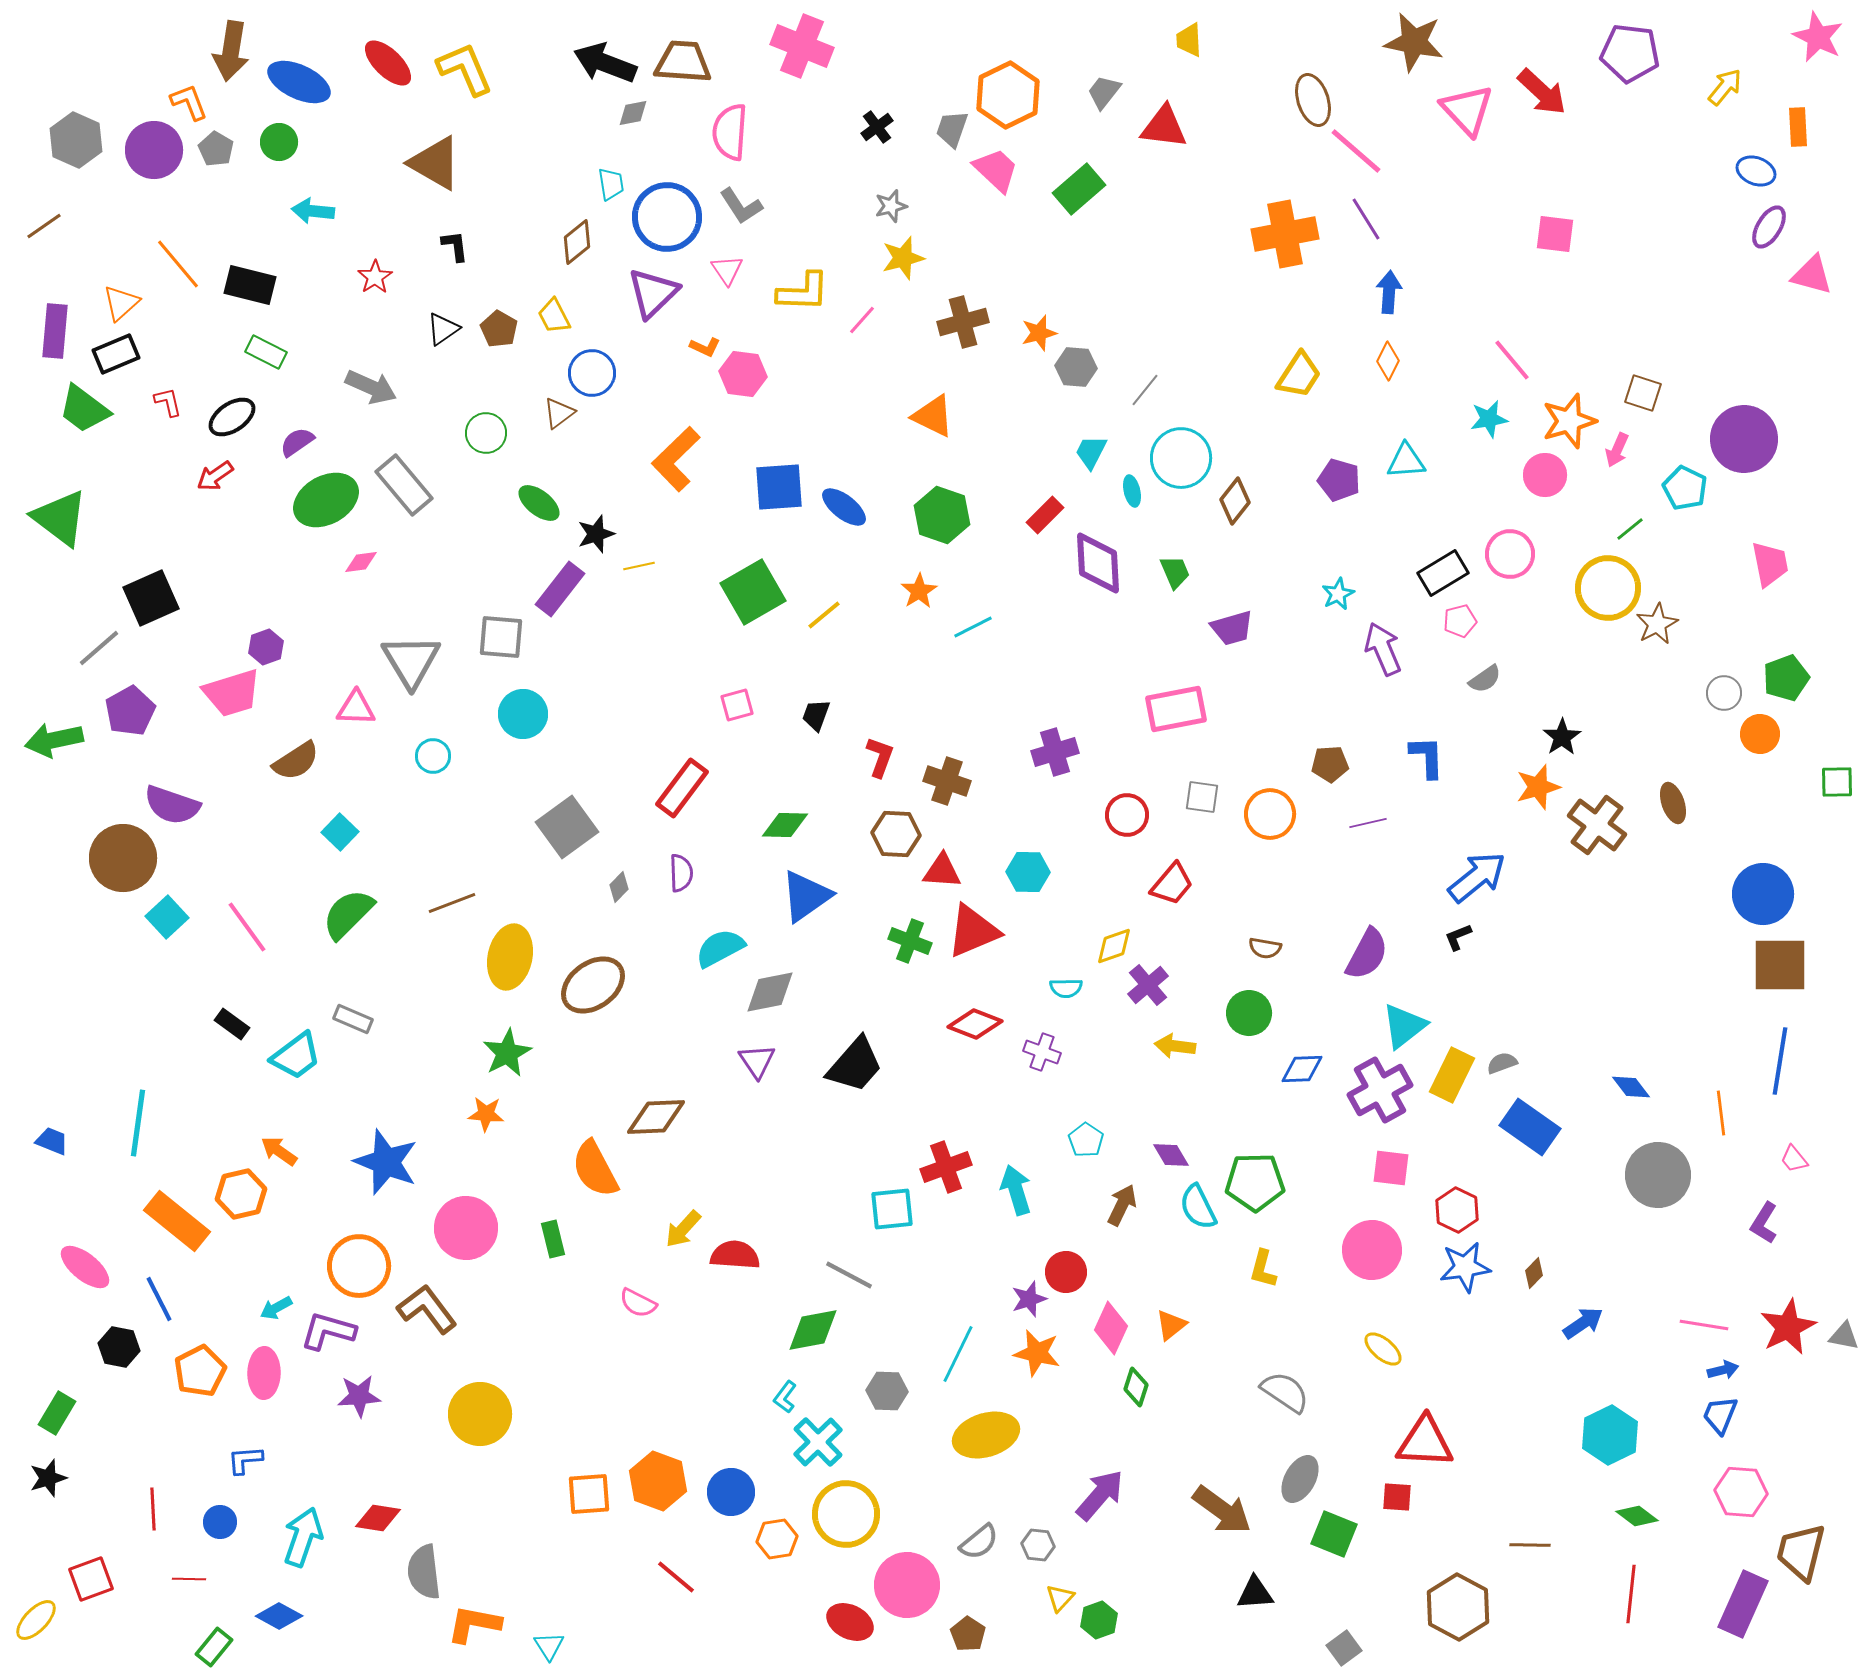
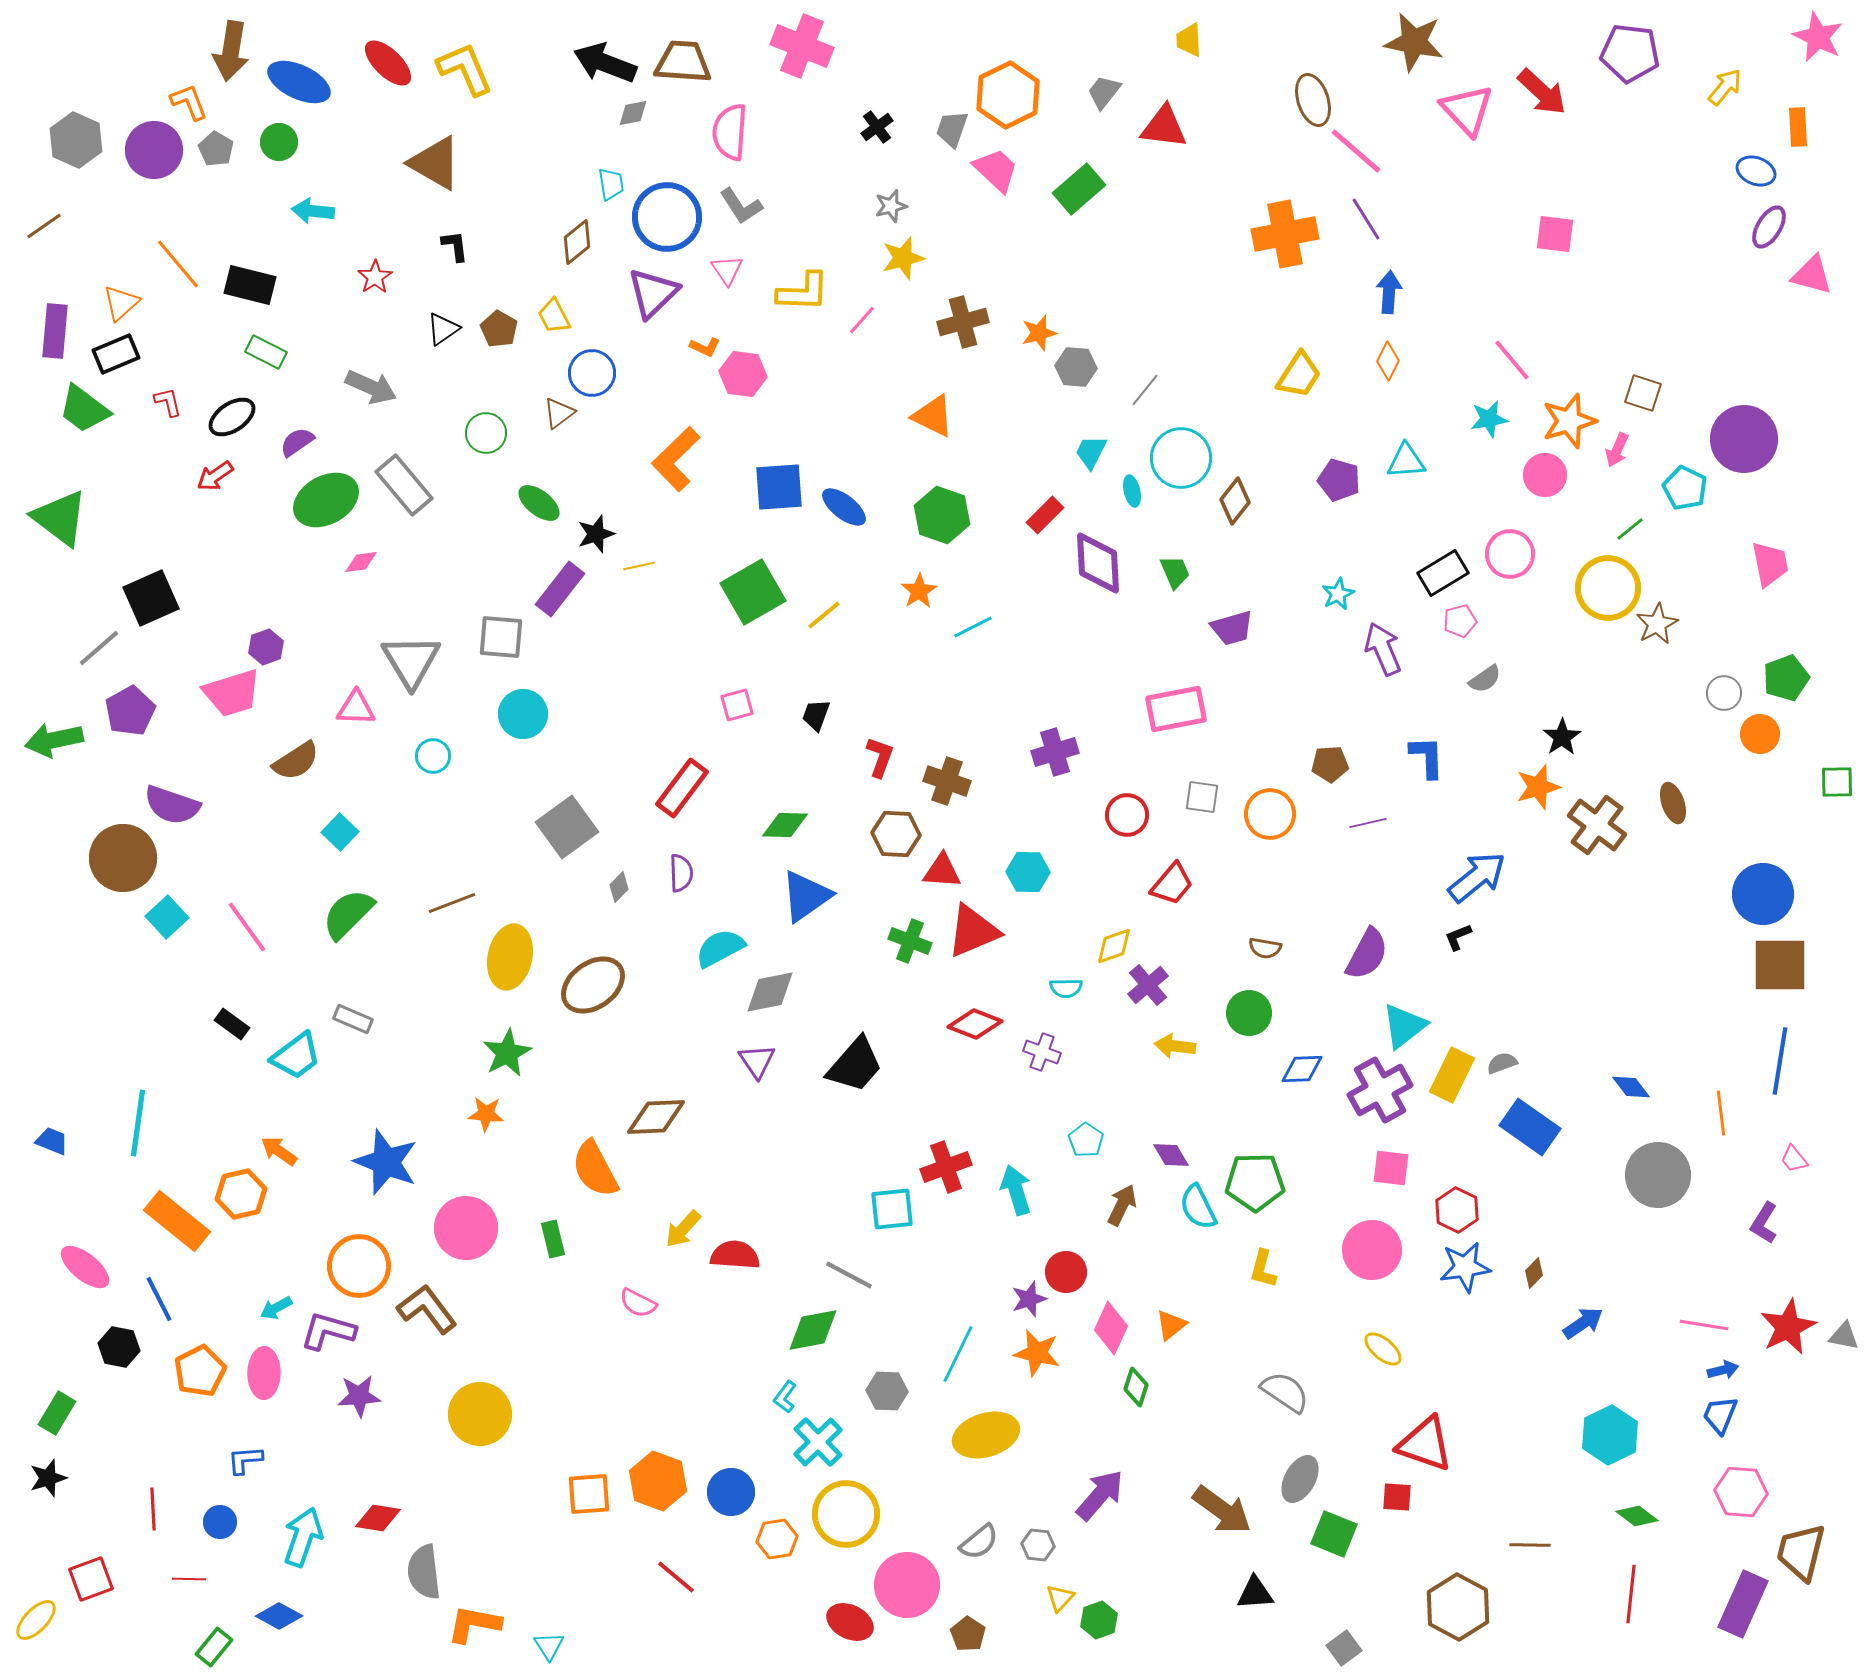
red triangle at (1425, 1442): moved 2 px down; rotated 16 degrees clockwise
